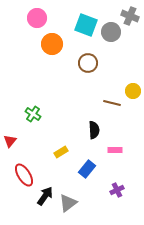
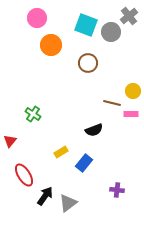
gray cross: moved 1 px left; rotated 30 degrees clockwise
orange circle: moved 1 px left, 1 px down
black semicircle: rotated 72 degrees clockwise
pink rectangle: moved 16 px right, 36 px up
blue rectangle: moved 3 px left, 6 px up
purple cross: rotated 32 degrees clockwise
